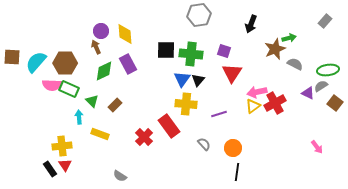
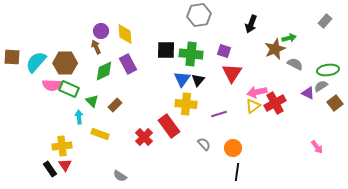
brown square at (335, 103): rotated 14 degrees clockwise
